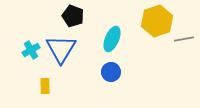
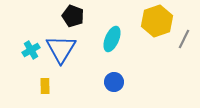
gray line: rotated 54 degrees counterclockwise
blue circle: moved 3 px right, 10 px down
